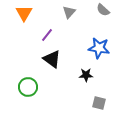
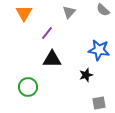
purple line: moved 2 px up
blue star: moved 2 px down
black triangle: rotated 36 degrees counterclockwise
black star: rotated 16 degrees counterclockwise
gray square: rotated 24 degrees counterclockwise
